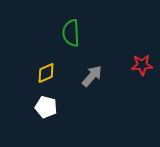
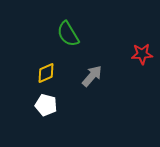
green semicircle: moved 3 px left, 1 px down; rotated 28 degrees counterclockwise
red star: moved 11 px up
white pentagon: moved 2 px up
